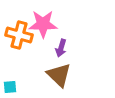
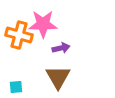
purple arrow: rotated 120 degrees counterclockwise
brown triangle: moved 1 px left, 2 px down; rotated 16 degrees clockwise
cyan square: moved 6 px right
